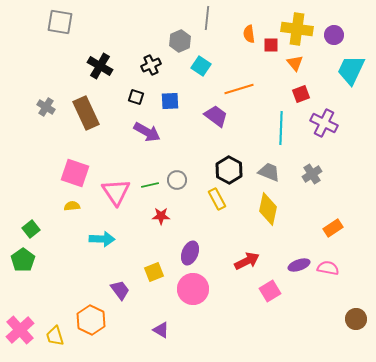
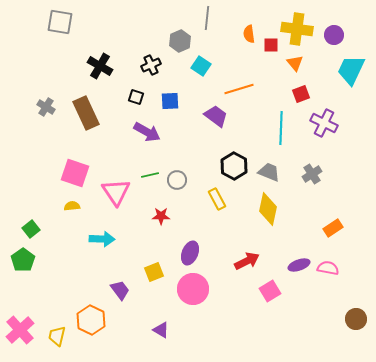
black hexagon at (229, 170): moved 5 px right, 4 px up
green line at (150, 185): moved 10 px up
yellow trapezoid at (55, 336): moved 2 px right; rotated 30 degrees clockwise
